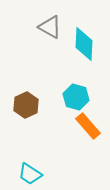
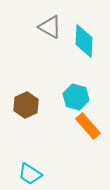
cyan diamond: moved 3 px up
